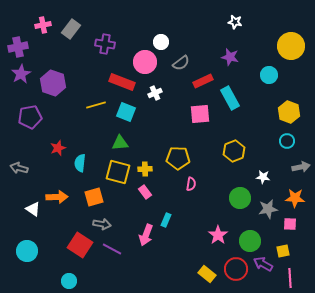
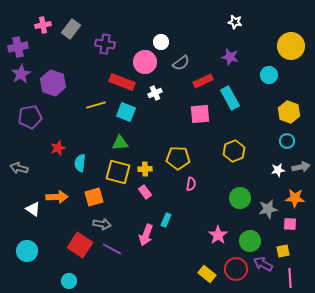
white star at (263, 177): moved 15 px right, 7 px up; rotated 16 degrees counterclockwise
